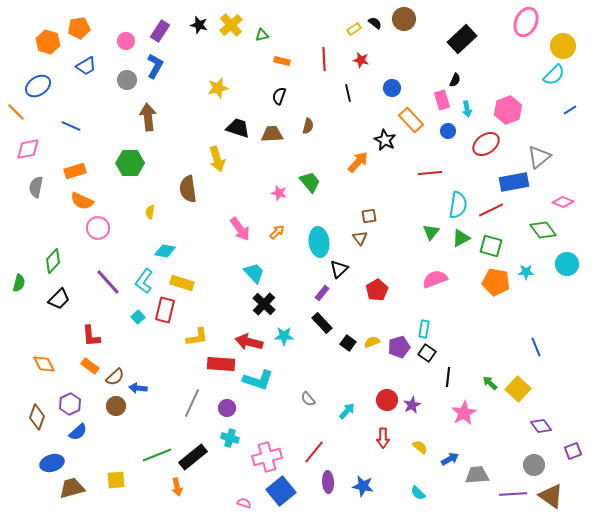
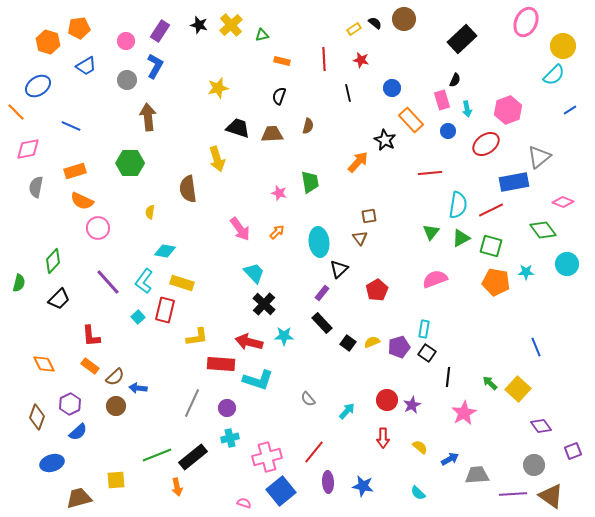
green trapezoid at (310, 182): rotated 30 degrees clockwise
cyan cross at (230, 438): rotated 30 degrees counterclockwise
brown trapezoid at (72, 488): moved 7 px right, 10 px down
